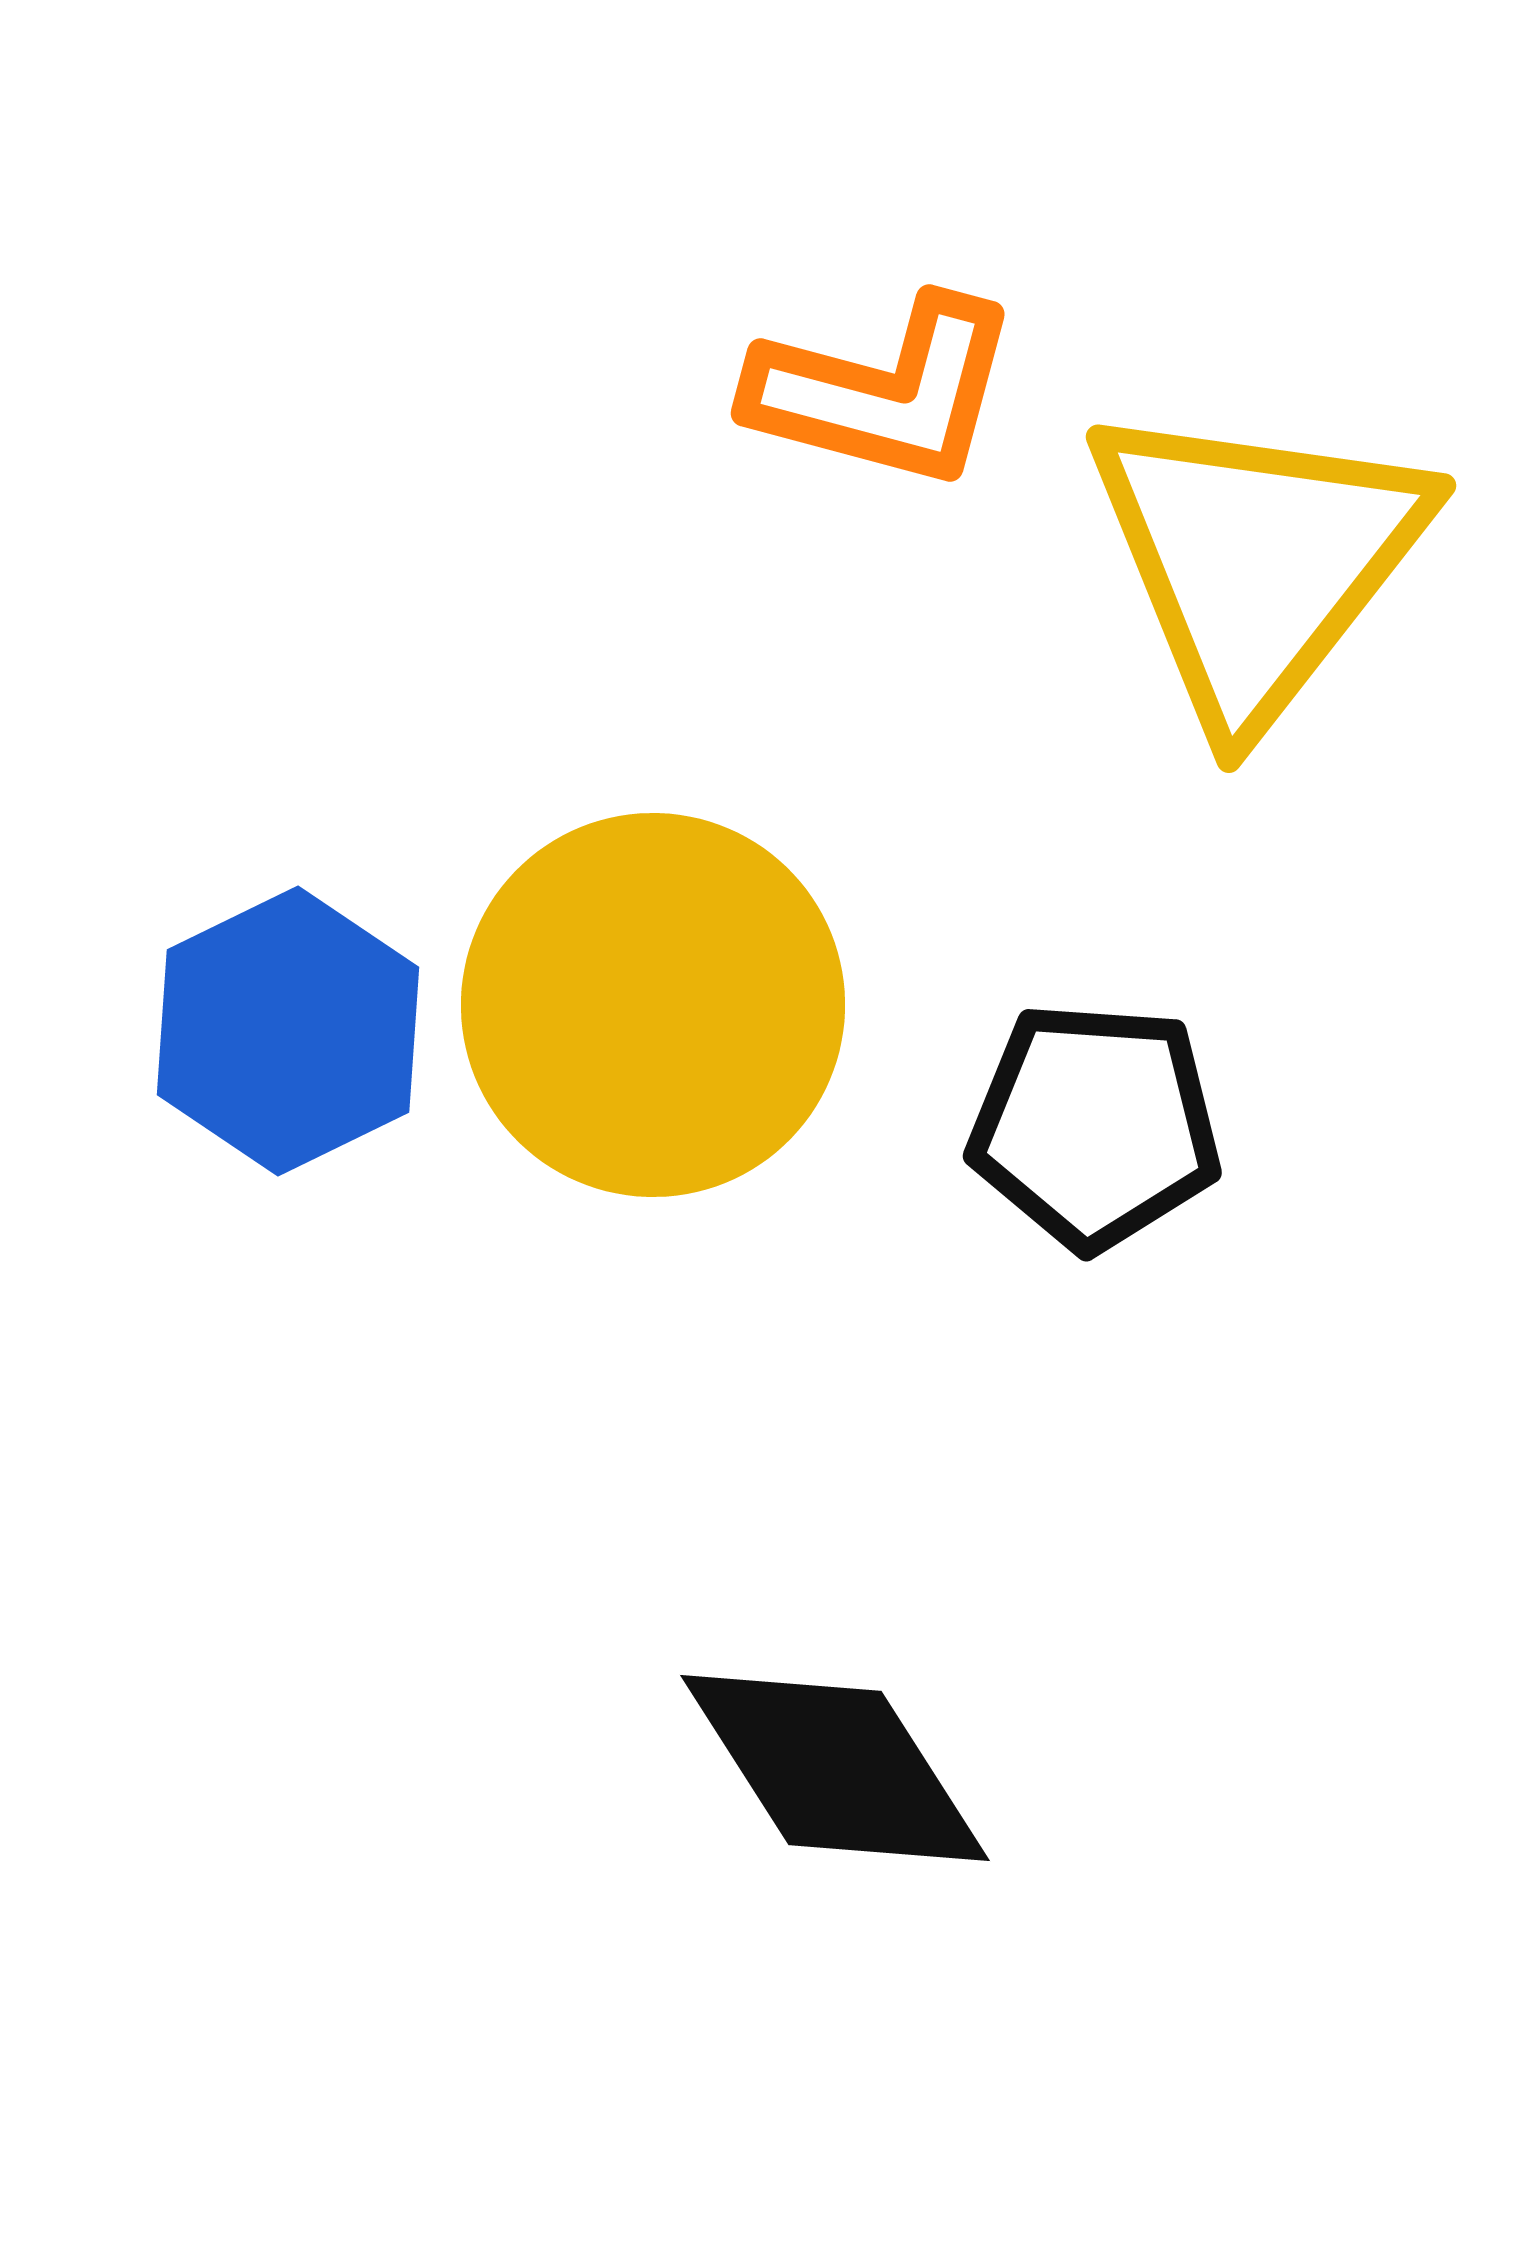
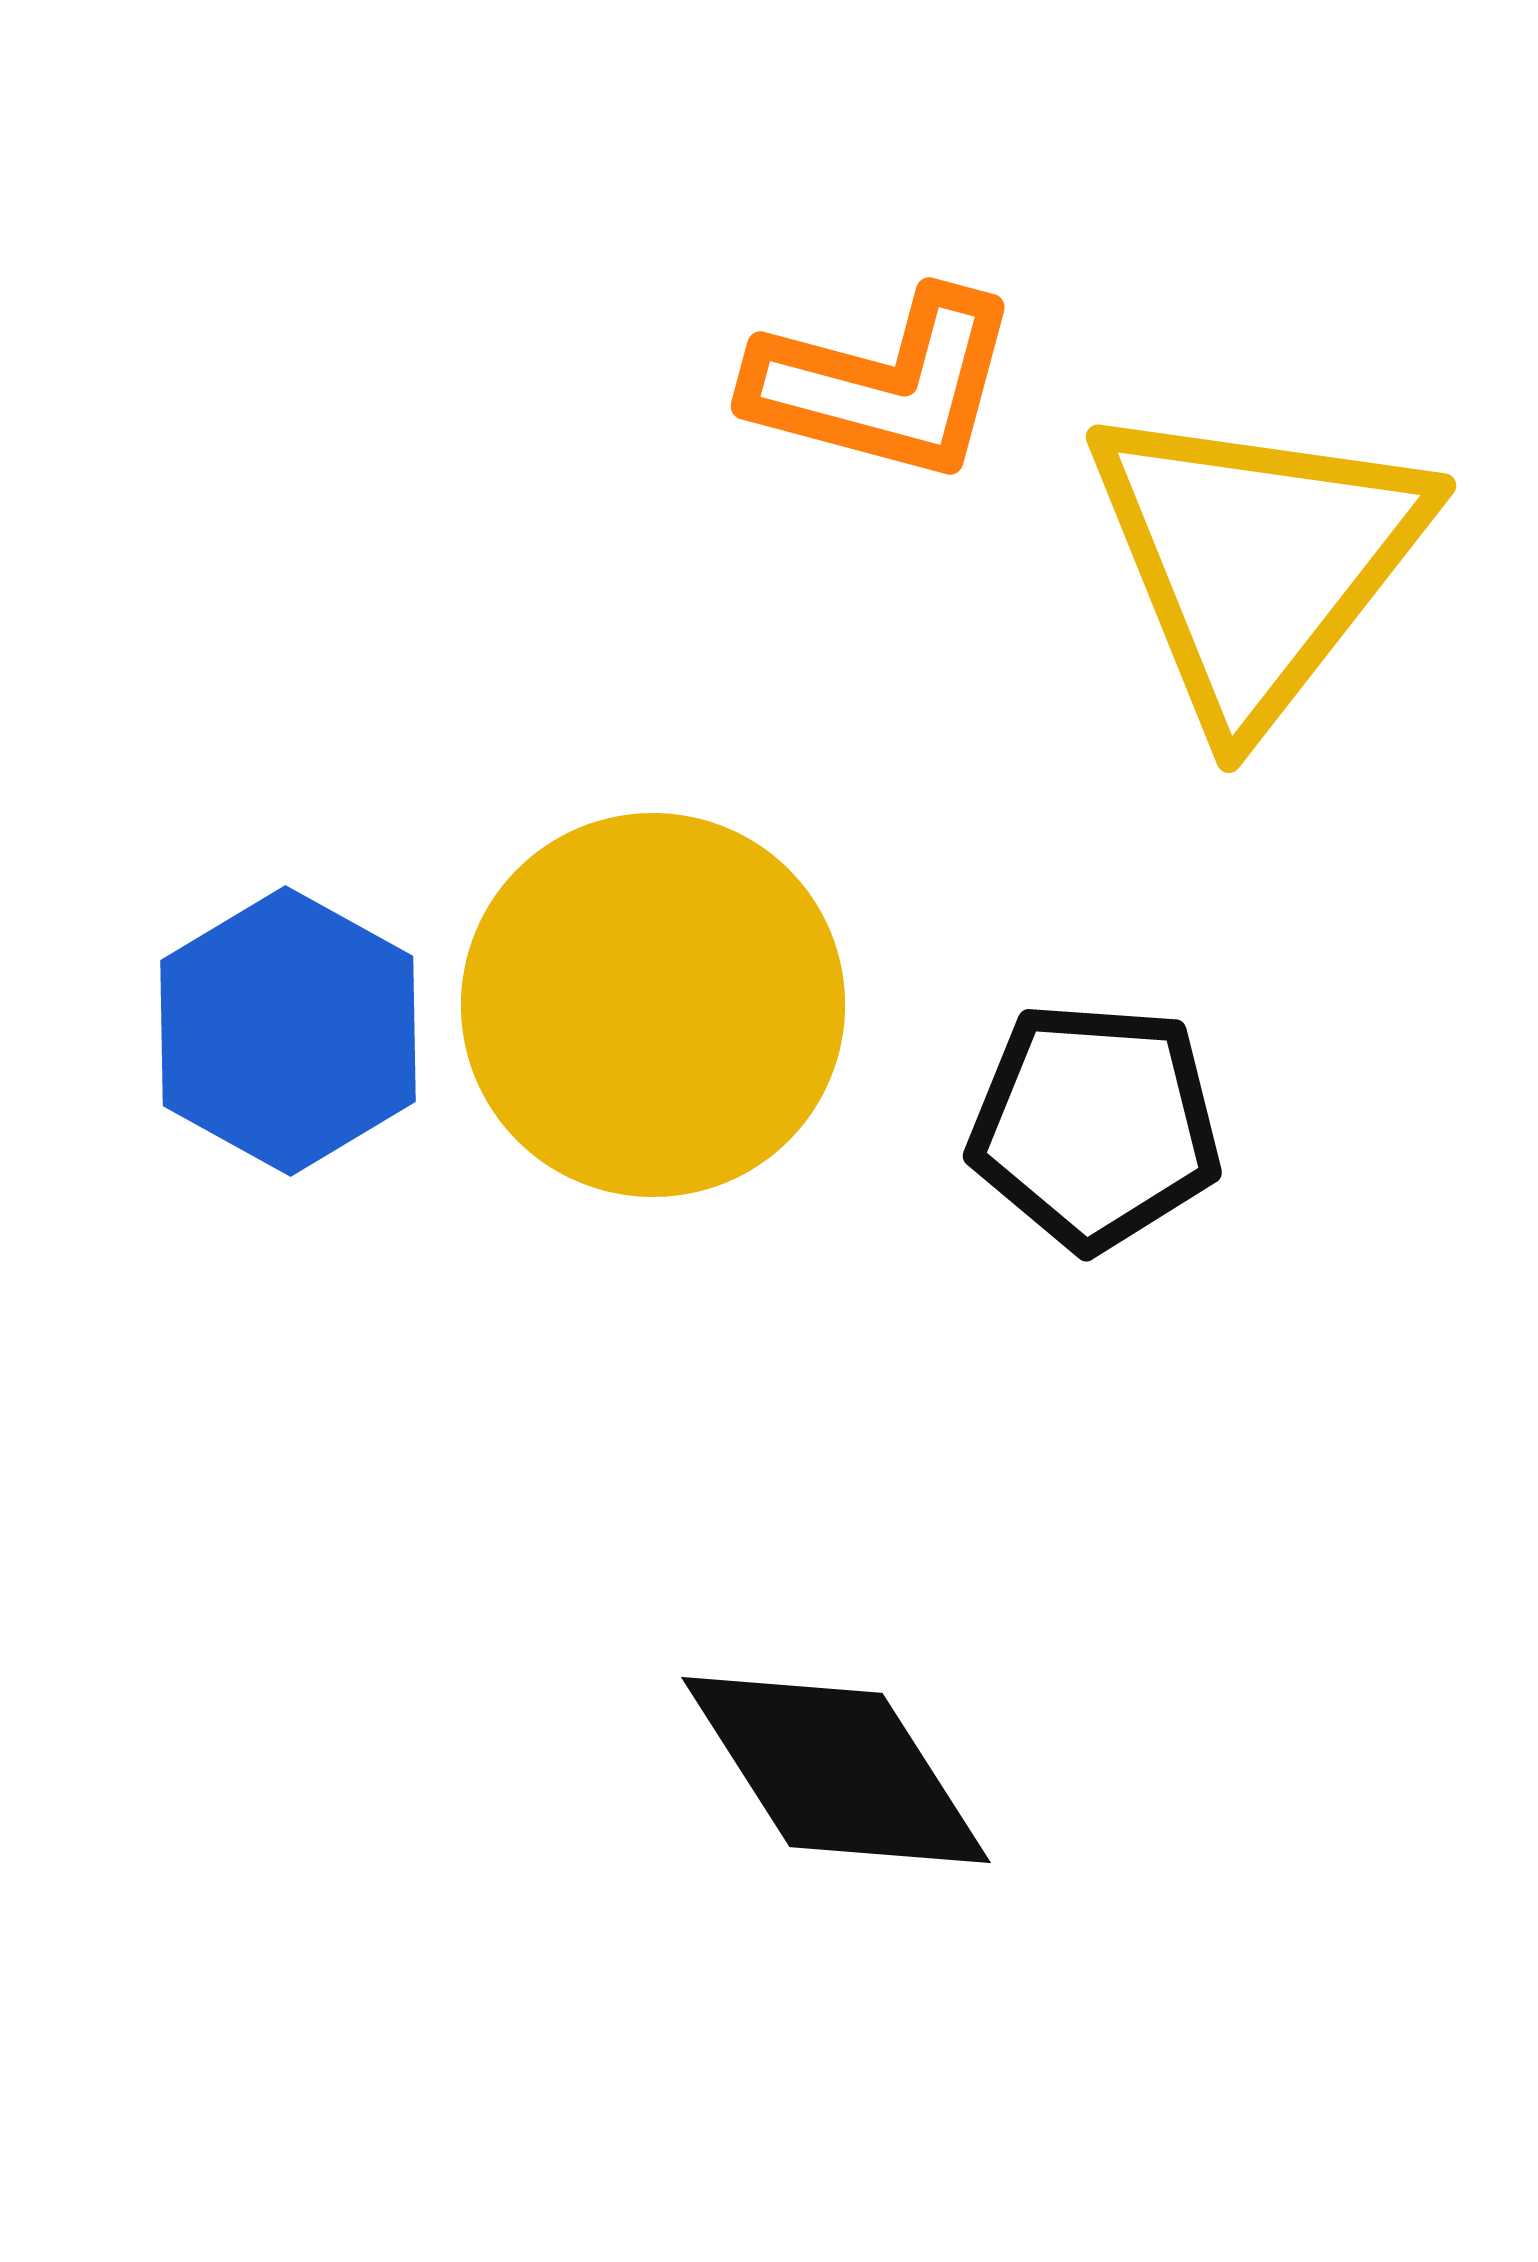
orange L-shape: moved 7 px up
blue hexagon: rotated 5 degrees counterclockwise
black diamond: moved 1 px right, 2 px down
